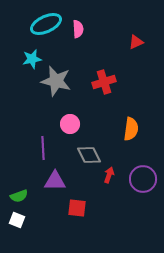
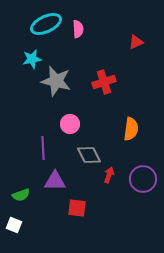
green semicircle: moved 2 px right, 1 px up
white square: moved 3 px left, 5 px down
